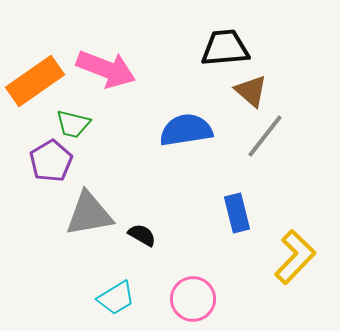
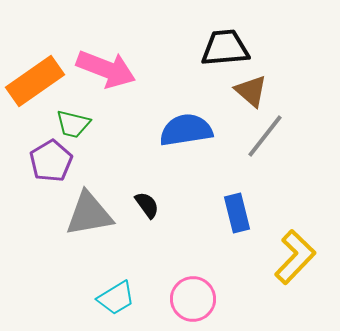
black semicircle: moved 5 px right, 30 px up; rotated 24 degrees clockwise
